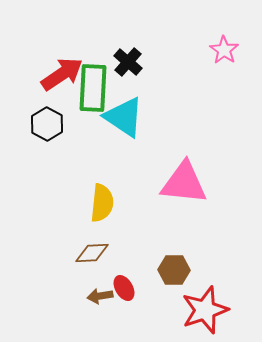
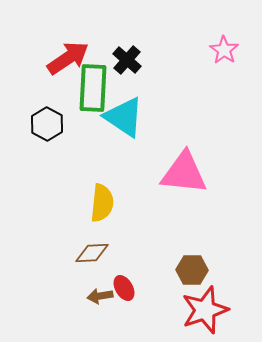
black cross: moved 1 px left, 2 px up
red arrow: moved 6 px right, 16 px up
pink triangle: moved 10 px up
brown hexagon: moved 18 px right
